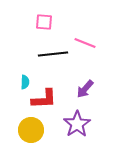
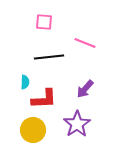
black line: moved 4 px left, 3 px down
yellow circle: moved 2 px right
